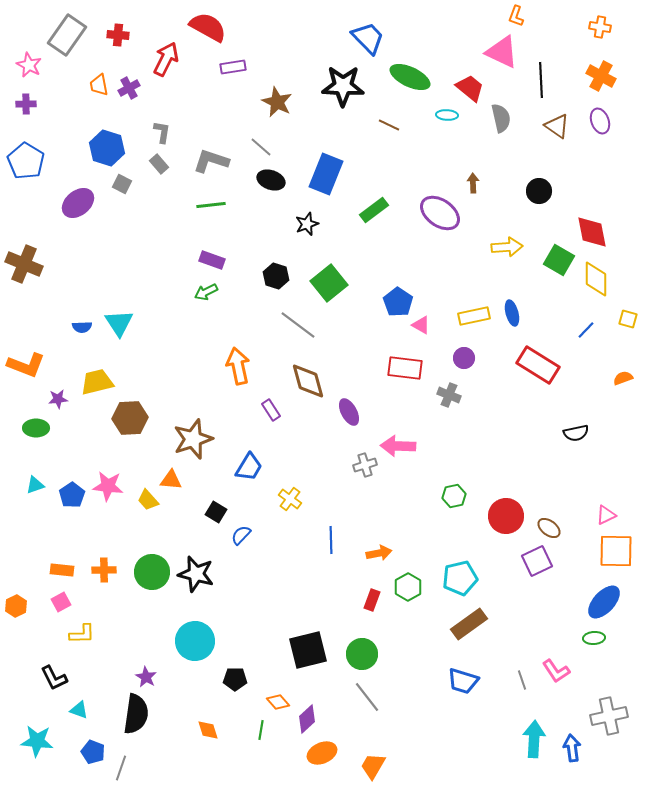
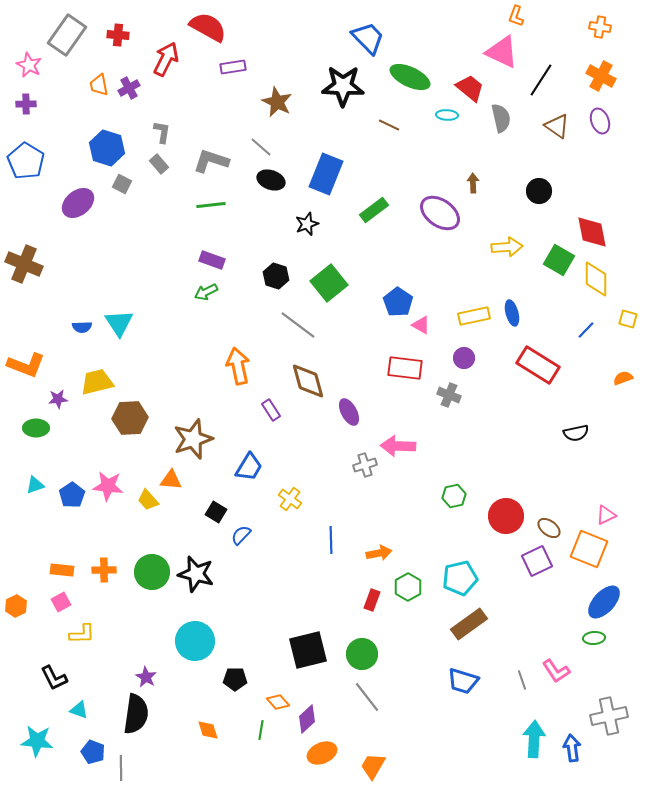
black line at (541, 80): rotated 36 degrees clockwise
orange square at (616, 551): moved 27 px left, 2 px up; rotated 21 degrees clockwise
gray line at (121, 768): rotated 20 degrees counterclockwise
